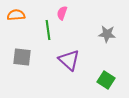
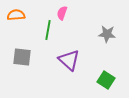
green line: rotated 18 degrees clockwise
